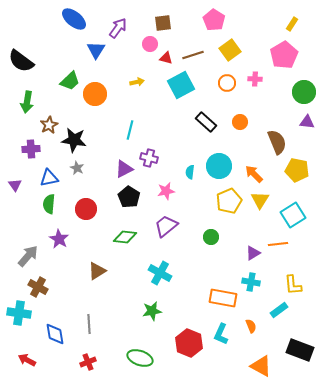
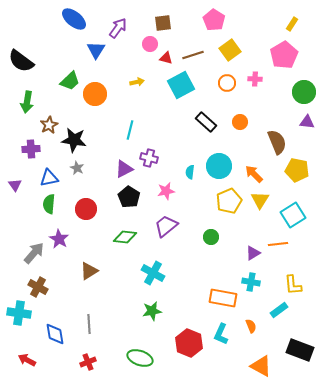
gray arrow at (28, 256): moved 6 px right, 3 px up
brown triangle at (97, 271): moved 8 px left
cyan cross at (160, 273): moved 7 px left
